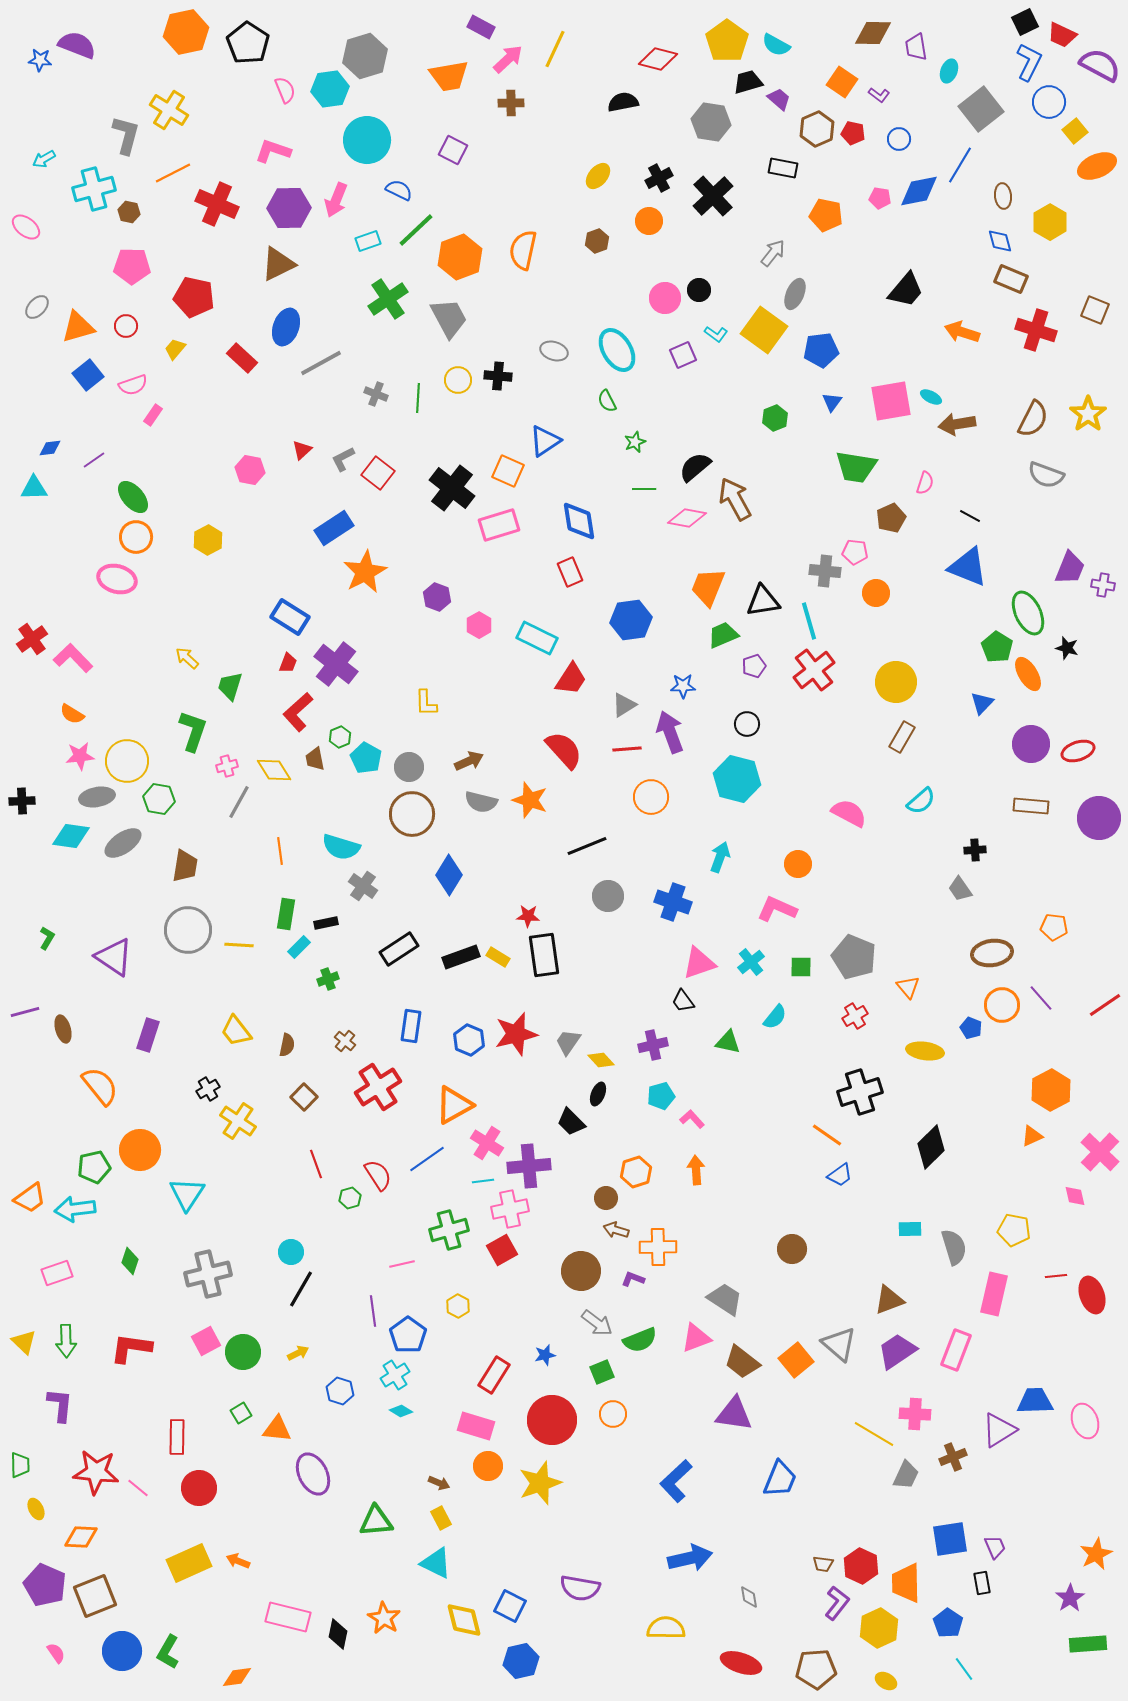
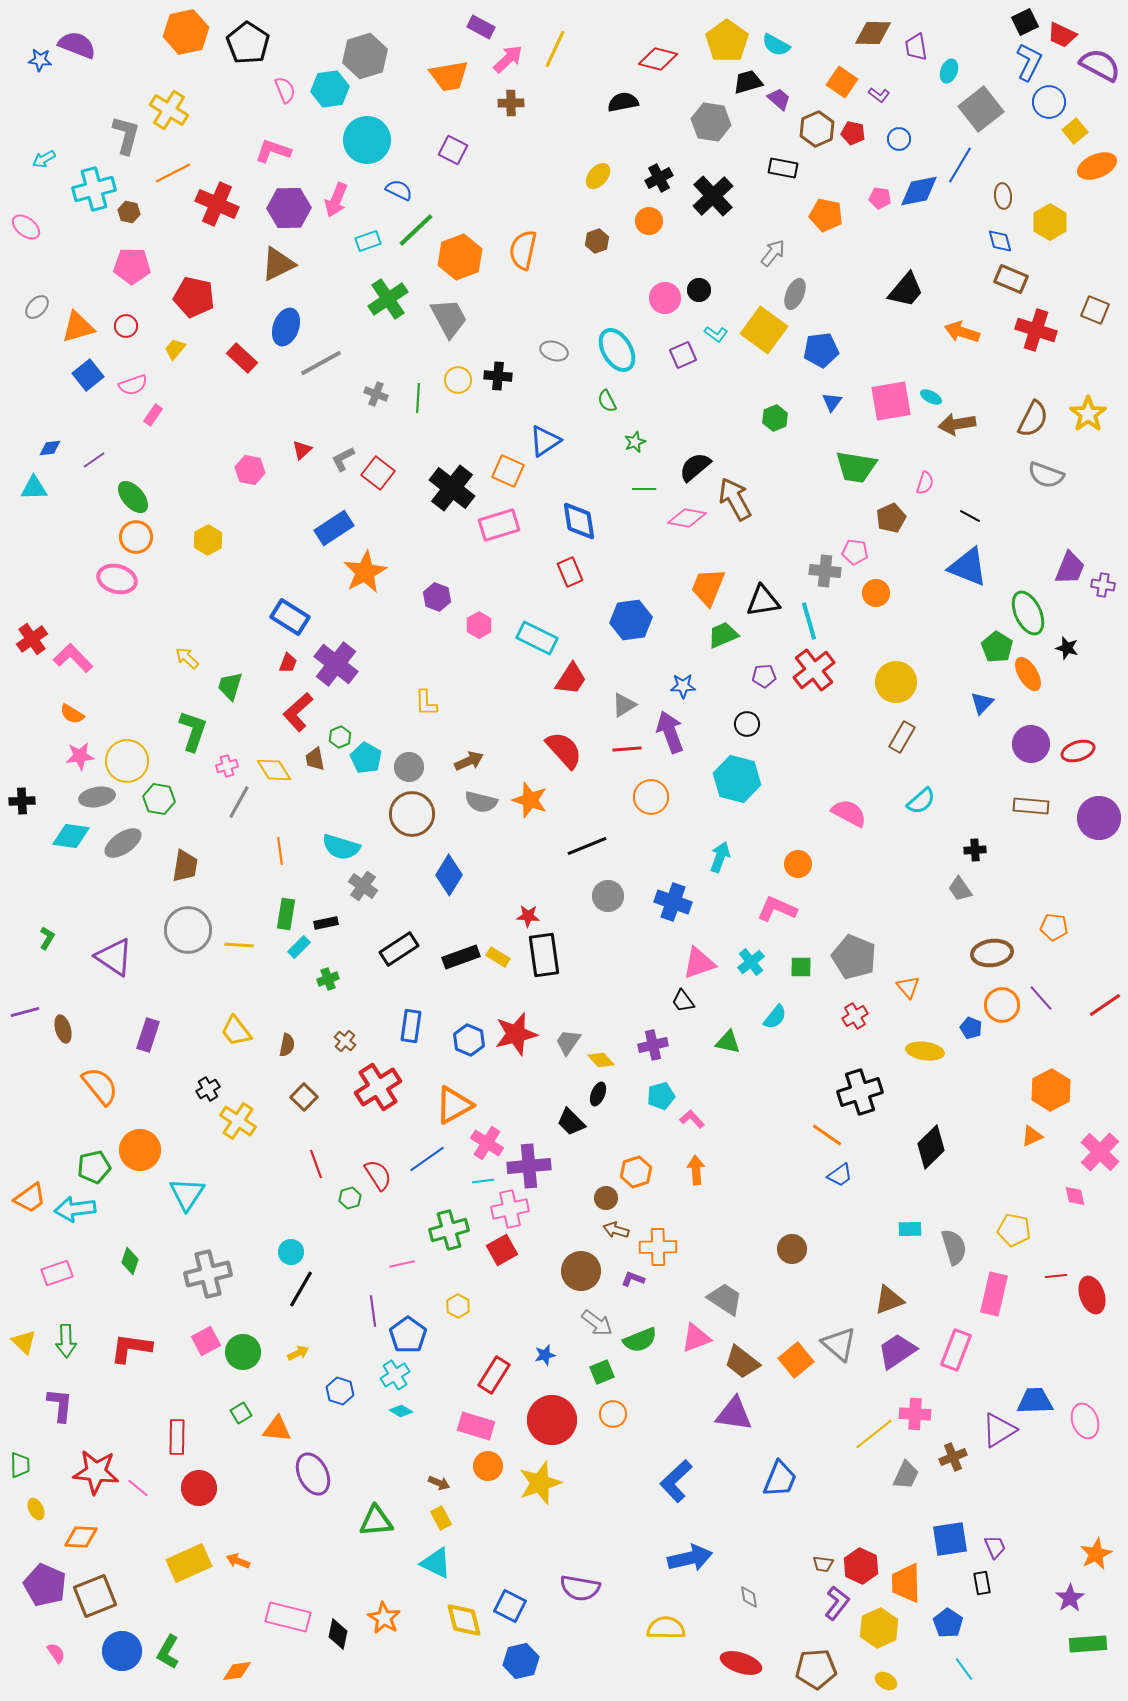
purple pentagon at (754, 666): moved 10 px right, 10 px down; rotated 15 degrees clockwise
yellow line at (874, 1434): rotated 69 degrees counterclockwise
orange diamond at (237, 1677): moved 6 px up
